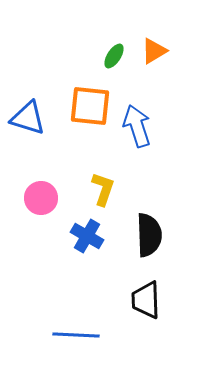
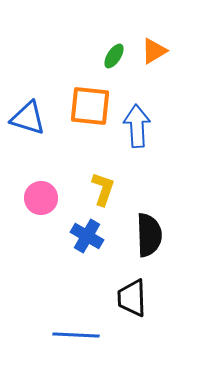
blue arrow: rotated 15 degrees clockwise
black trapezoid: moved 14 px left, 2 px up
